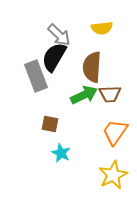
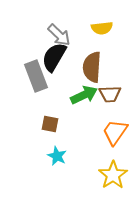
cyan star: moved 4 px left, 3 px down
yellow star: rotated 8 degrees counterclockwise
